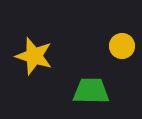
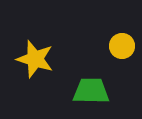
yellow star: moved 1 px right, 3 px down
